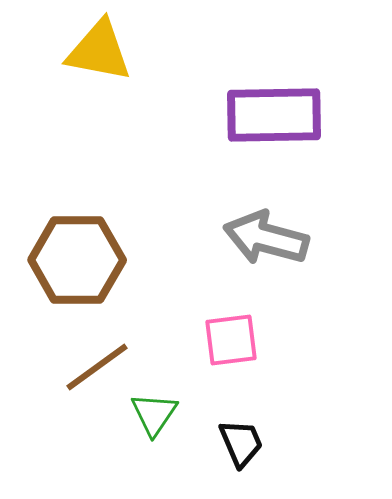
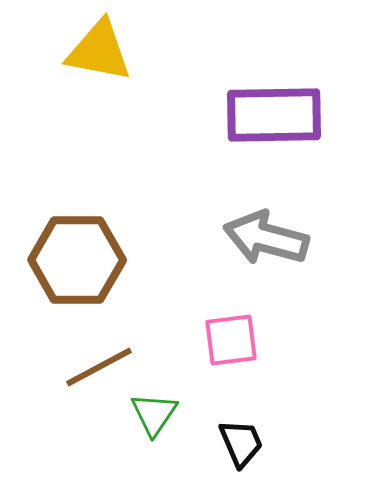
brown line: moved 2 px right; rotated 8 degrees clockwise
